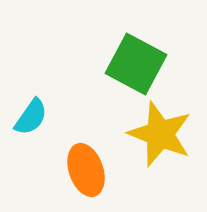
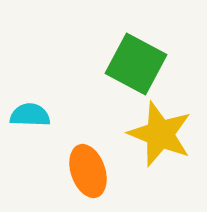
cyan semicircle: moved 1 px left, 2 px up; rotated 123 degrees counterclockwise
orange ellipse: moved 2 px right, 1 px down
